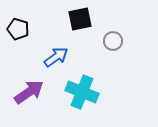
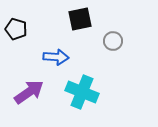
black pentagon: moved 2 px left
blue arrow: rotated 40 degrees clockwise
